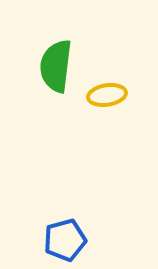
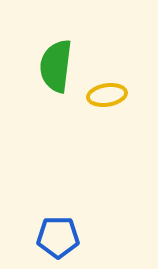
blue pentagon: moved 7 px left, 3 px up; rotated 15 degrees clockwise
